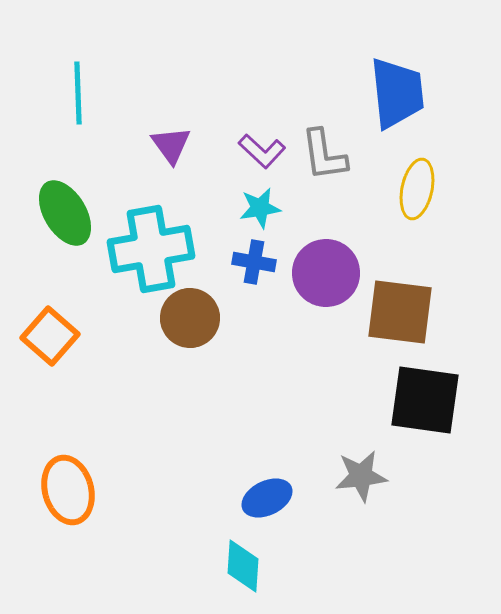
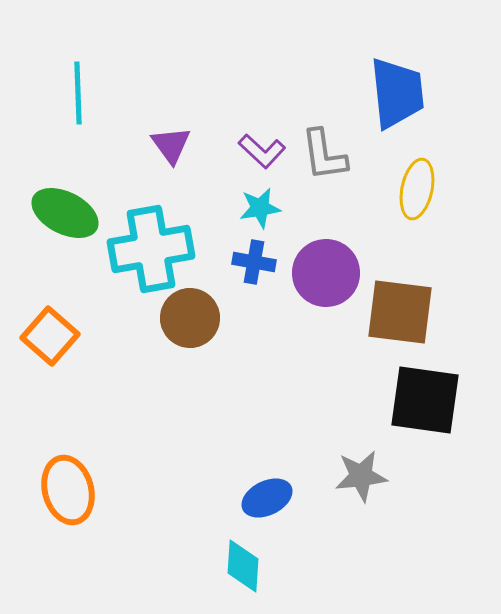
green ellipse: rotated 32 degrees counterclockwise
